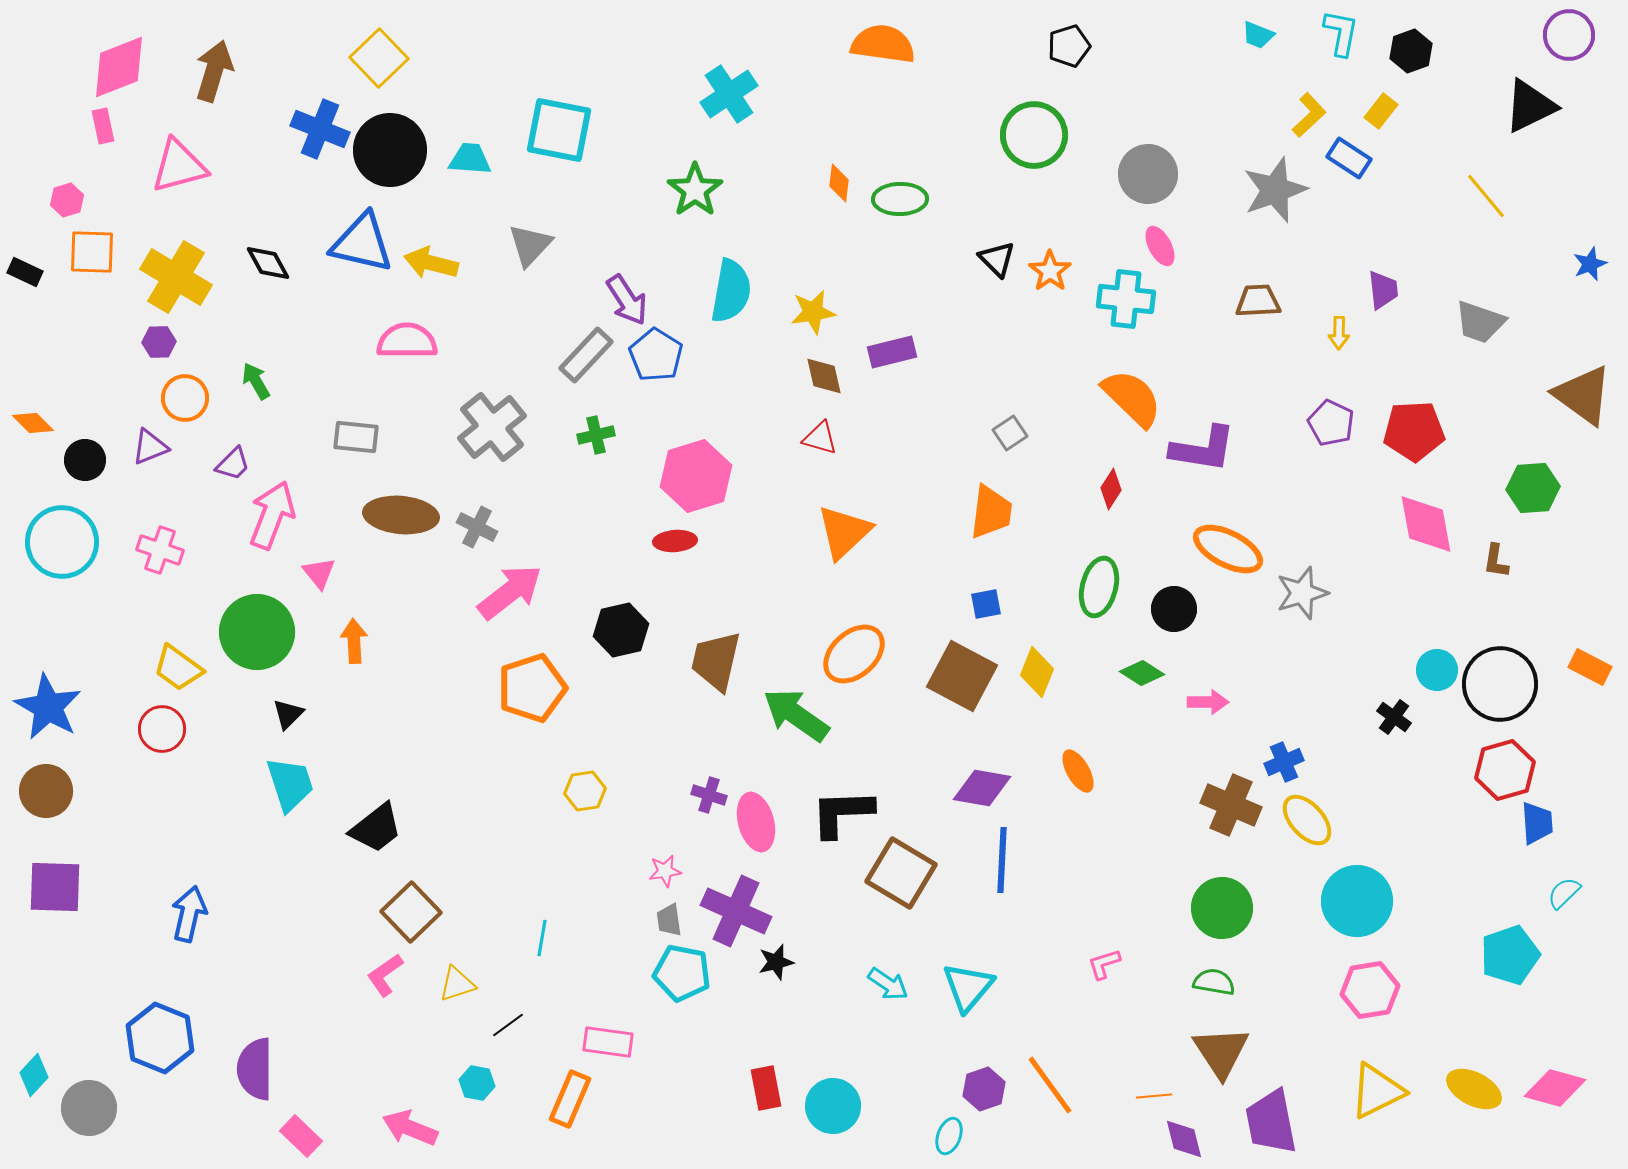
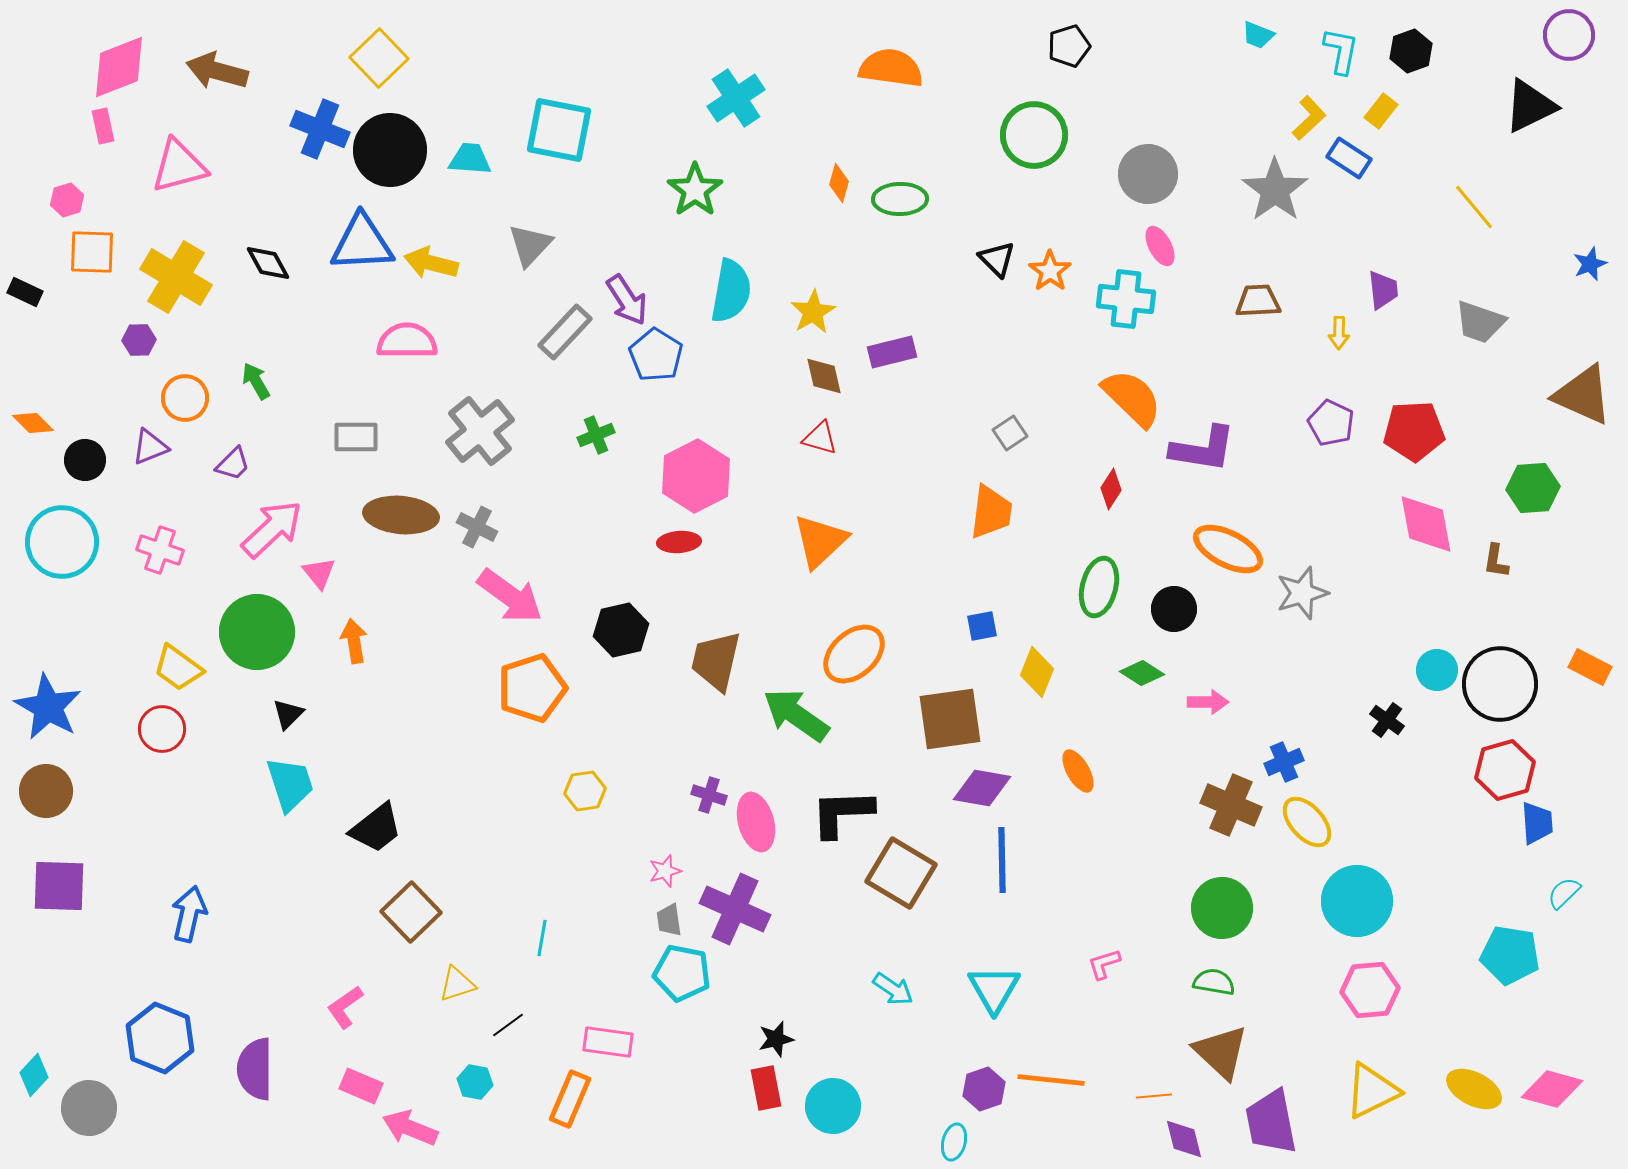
cyan L-shape at (1341, 33): moved 18 px down
orange semicircle at (883, 44): moved 8 px right, 24 px down
brown arrow at (214, 71): moved 3 px right; rotated 92 degrees counterclockwise
cyan cross at (729, 94): moved 7 px right, 4 px down
yellow L-shape at (1309, 115): moved 3 px down
orange diamond at (839, 183): rotated 9 degrees clockwise
gray star at (1275, 190): rotated 16 degrees counterclockwise
yellow line at (1486, 196): moved 12 px left, 11 px down
blue triangle at (362, 243): rotated 16 degrees counterclockwise
black rectangle at (25, 272): moved 20 px down
yellow star at (813, 312): rotated 21 degrees counterclockwise
purple hexagon at (159, 342): moved 20 px left, 2 px up
gray rectangle at (586, 355): moved 21 px left, 23 px up
brown triangle at (1583, 395): rotated 12 degrees counterclockwise
gray cross at (492, 427): moved 12 px left, 4 px down
green cross at (596, 435): rotated 9 degrees counterclockwise
gray rectangle at (356, 437): rotated 6 degrees counterclockwise
pink hexagon at (696, 476): rotated 10 degrees counterclockwise
pink arrow at (272, 515): moved 14 px down; rotated 26 degrees clockwise
orange triangle at (844, 532): moved 24 px left, 9 px down
red ellipse at (675, 541): moved 4 px right, 1 px down
pink arrow at (510, 592): moved 4 px down; rotated 74 degrees clockwise
blue square at (986, 604): moved 4 px left, 22 px down
orange arrow at (354, 641): rotated 6 degrees counterclockwise
brown square at (962, 676): moved 12 px left, 43 px down; rotated 36 degrees counterclockwise
black cross at (1394, 717): moved 7 px left, 3 px down
yellow ellipse at (1307, 820): moved 2 px down
blue line at (1002, 860): rotated 4 degrees counterclockwise
pink star at (665, 871): rotated 8 degrees counterclockwise
purple square at (55, 887): moved 4 px right, 1 px up
purple cross at (736, 911): moved 1 px left, 2 px up
cyan pentagon at (1510, 955): rotated 28 degrees clockwise
black star at (776, 962): moved 77 px down
pink L-shape at (385, 975): moved 40 px left, 32 px down
cyan arrow at (888, 984): moved 5 px right, 5 px down
cyan triangle at (968, 987): moved 26 px right, 2 px down; rotated 10 degrees counterclockwise
pink hexagon at (1370, 990): rotated 4 degrees clockwise
brown triangle at (1221, 1052): rotated 14 degrees counterclockwise
cyan hexagon at (477, 1083): moved 2 px left, 1 px up
orange line at (1050, 1085): moved 1 px right, 5 px up; rotated 48 degrees counterclockwise
pink diamond at (1555, 1088): moved 3 px left, 1 px down
yellow triangle at (1377, 1091): moved 5 px left
pink rectangle at (301, 1136): moved 60 px right, 50 px up; rotated 21 degrees counterclockwise
cyan ellipse at (949, 1136): moved 5 px right, 6 px down; rotated 6 degrees counterclockwise
